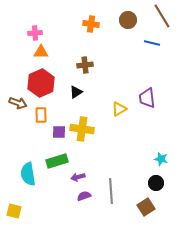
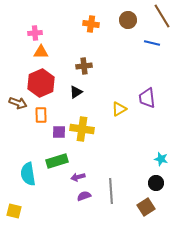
brown cross: moved 1 px left, 1 px down
